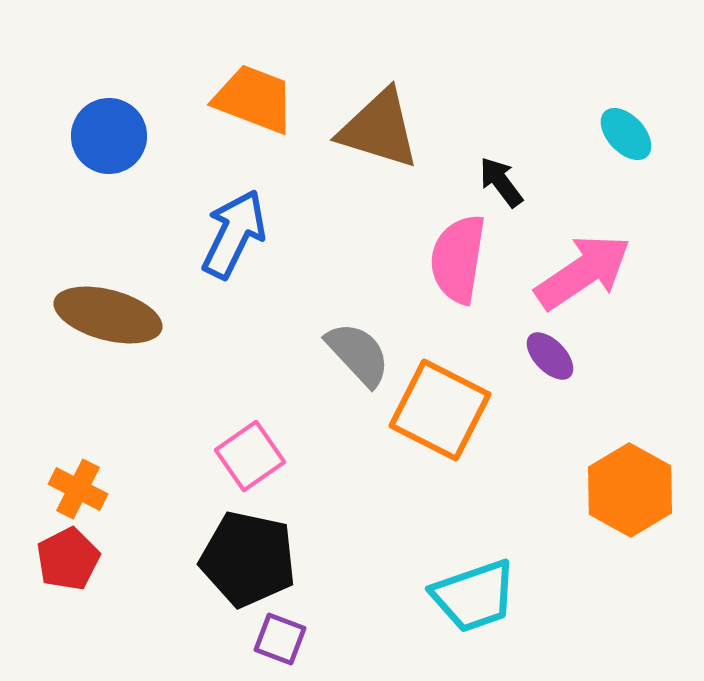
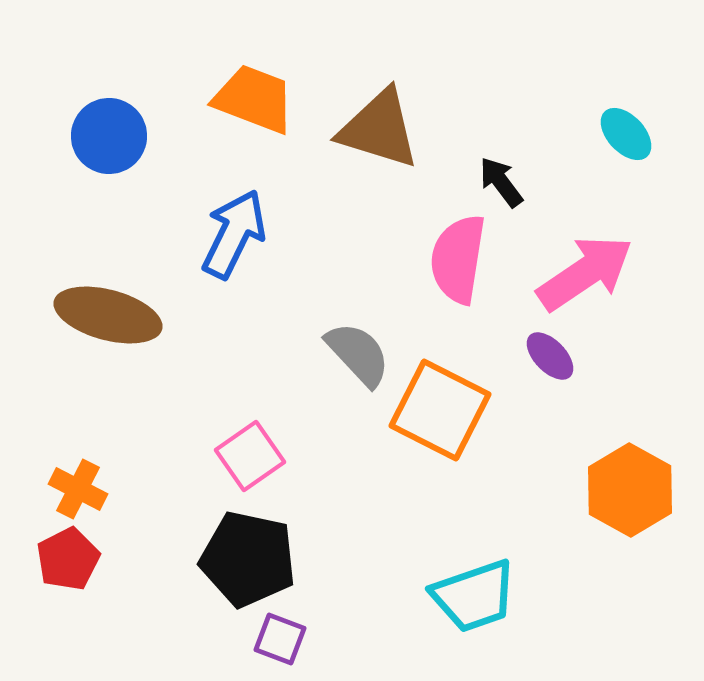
pink arrow: moved 2 px right, 1 px down
